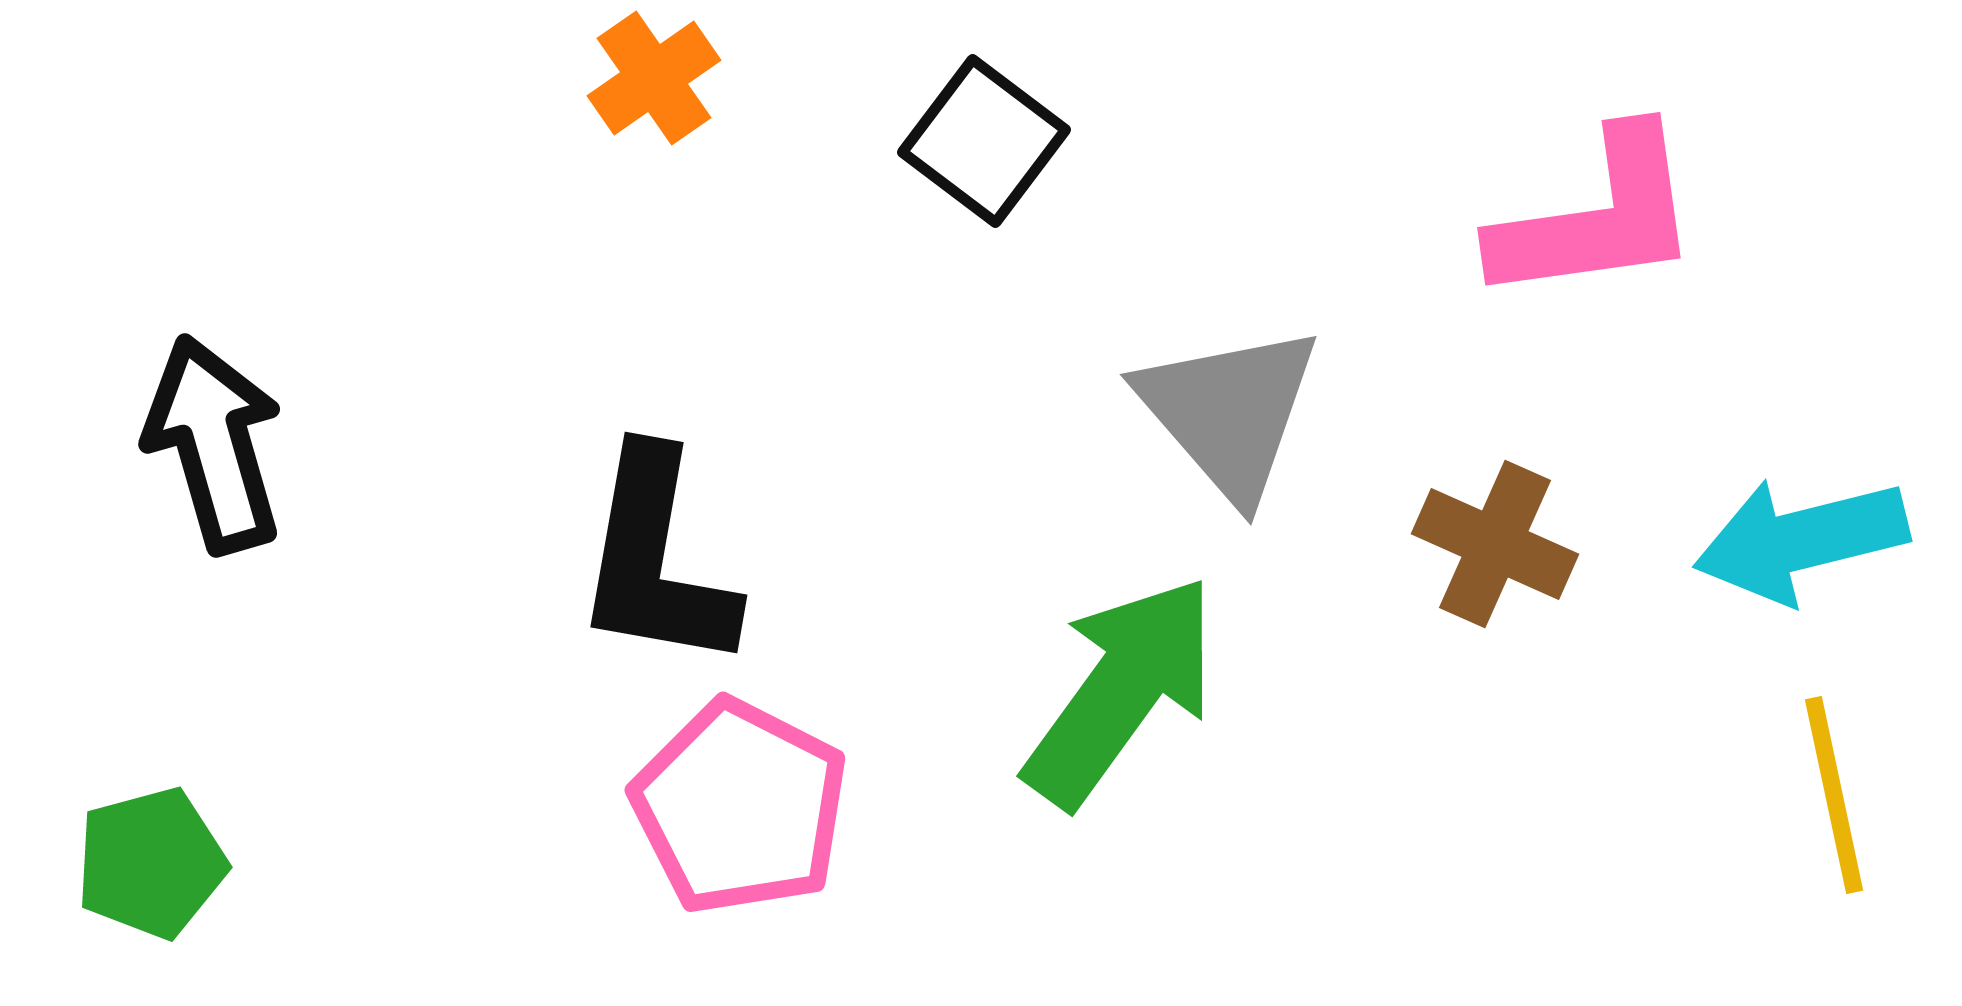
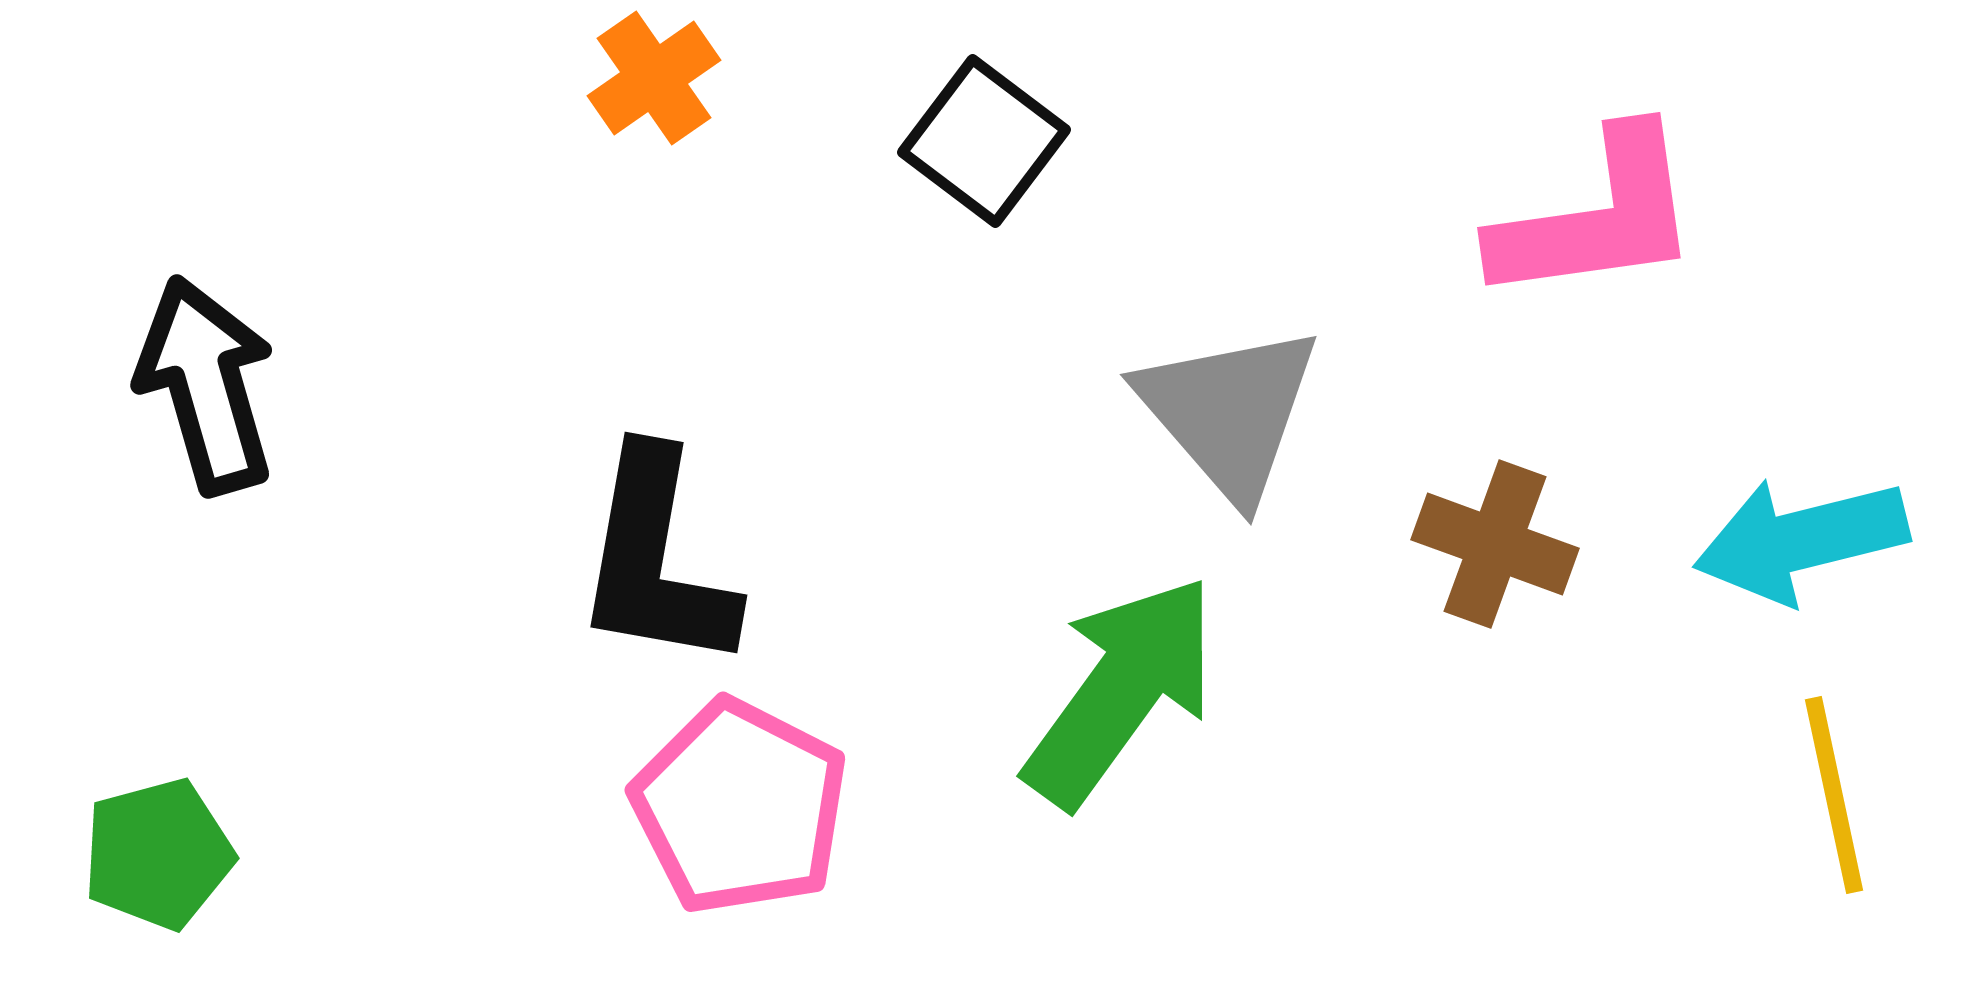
black arrow: moved 8 px left, 59 px up
brown cross: rotated 4 degrees counterclockwise
green pentagon: moved 7 px right, 9 px up
